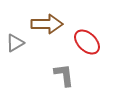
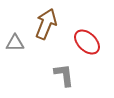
brown arrow: moved 1 px left; rotated 68 degrees counterclockwise
gray triangle: rotated 30 degrees clockwise
